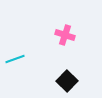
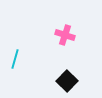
cyan line: rotated 54 degrees counterclockwise
